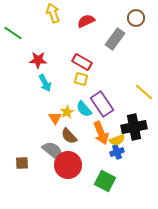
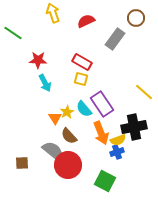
yellow semicircle: moved 1 px right
